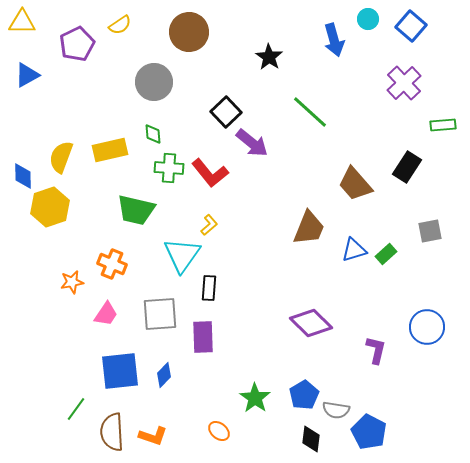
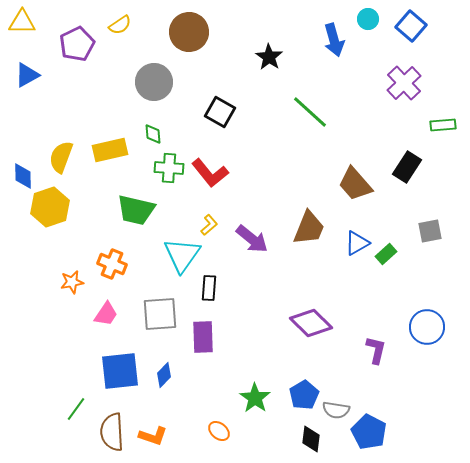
black square at (226, 112): moved 6 px left; rotated 16 degrees counterclockwise
purple arrow at (252, 143): moved 96 px down
blue triangle at (354, 250): moved 3 px right, 7 px up; rotated 12 degrees counterclockwise
